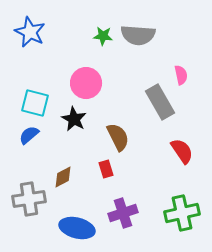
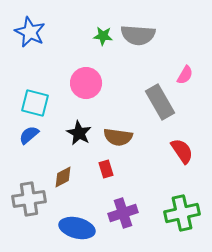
pink semicircle: moved 4 px right; rotated 42 degrees clockwise
black star: moved 5 px right, 14 px down
brown semicircle: rotated 124 degrees clockwise
